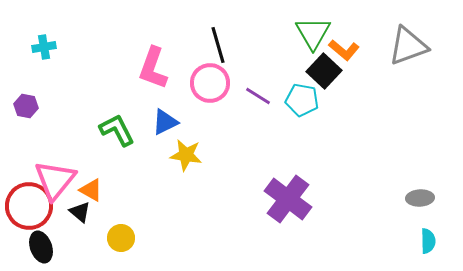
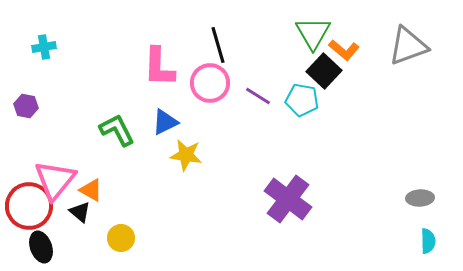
pink L-shape: moved 6 px right, 1 px up; rotated 18 degrees counterclockwise
